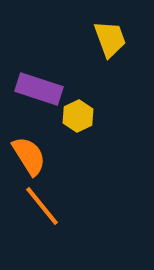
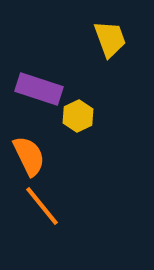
orange semicircle: rotated 6 degrees clockwise
